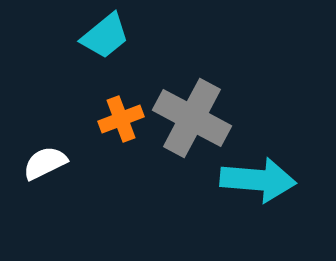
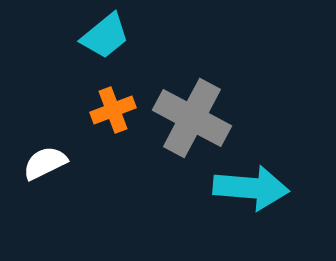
orange cross: moved 8 px left, 9 px up
cyan arrow: moved 7 px left, 8 px down
